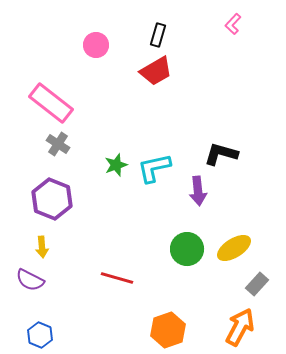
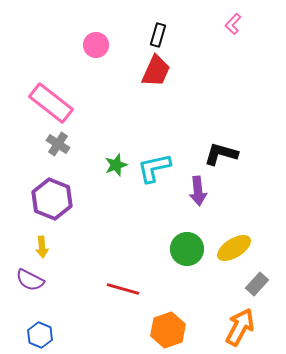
red trapezoid: rotated 36 degrees counterclockwise
red line: moved 6 px right, 11 px down
